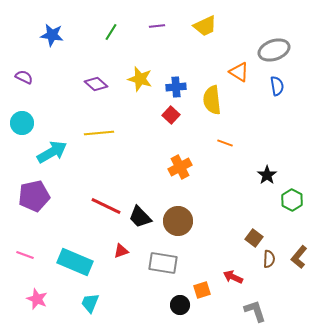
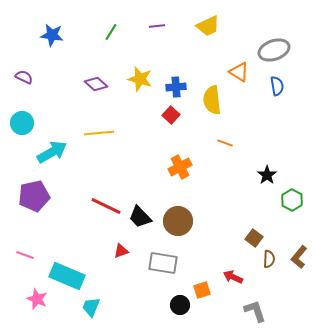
yellow trapezoid: moved 3 px right
cyan rectangle: moved 8 px left, 14 px down
cyan trapezoid: moved 1 px right, 4 px down
